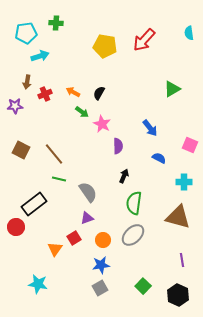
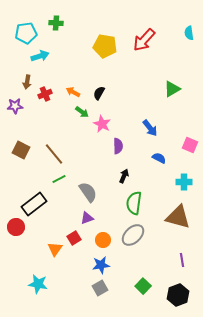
green line: rotated 40 degrees counterclockwise
black hexagon: rotated 15 degrees clockwise
